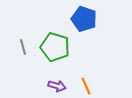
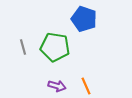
green pentagon: rotated 8 degrees counterclockwise
